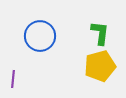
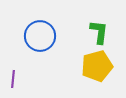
green L-shape: moved 1 px left, 1 px up
yellow pentagon: moved 3 px left
